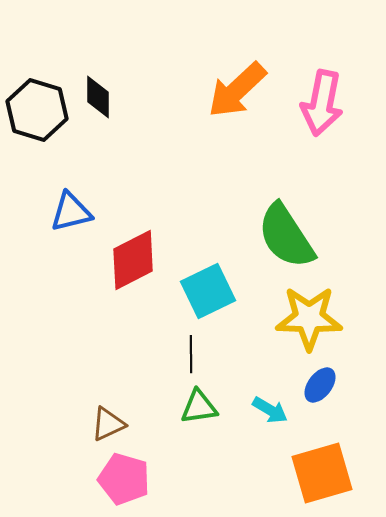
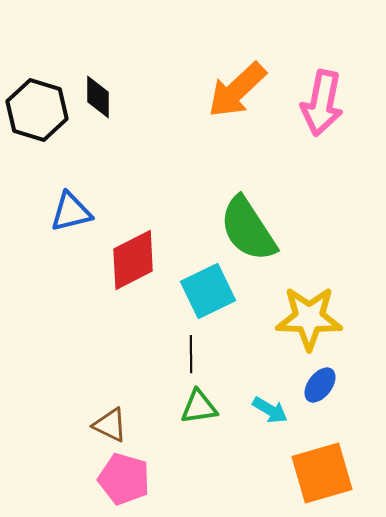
green semicircle: moved 38 px left, 7 px up
brown triangle: moved 2 px right, 1 px down; rotated 51 degrees clockwise
